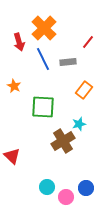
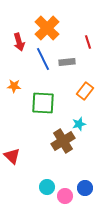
orange cross: moved 3 px right
red line: rotated 56 degrees counterclockwise
gray rectangle: moved 1 px left
orange star: rotated 24 degrees counterclockwise
orange rectangle: moved 1 px right, 1 px down
green square: moved 4 px up
blue circle: moved 1 px left
pink circle: moved 1 px left, 1 px up
